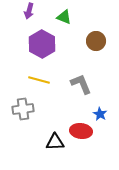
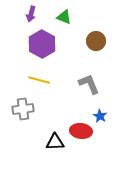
purple arrow: moved 2 px right, 3 px down
gray L-shape: moved 8 px right
blue star: moved 2 px down
